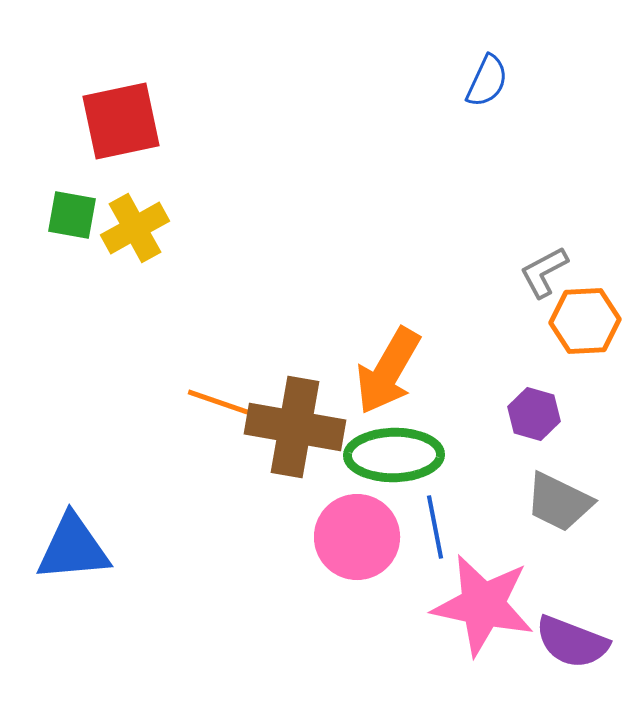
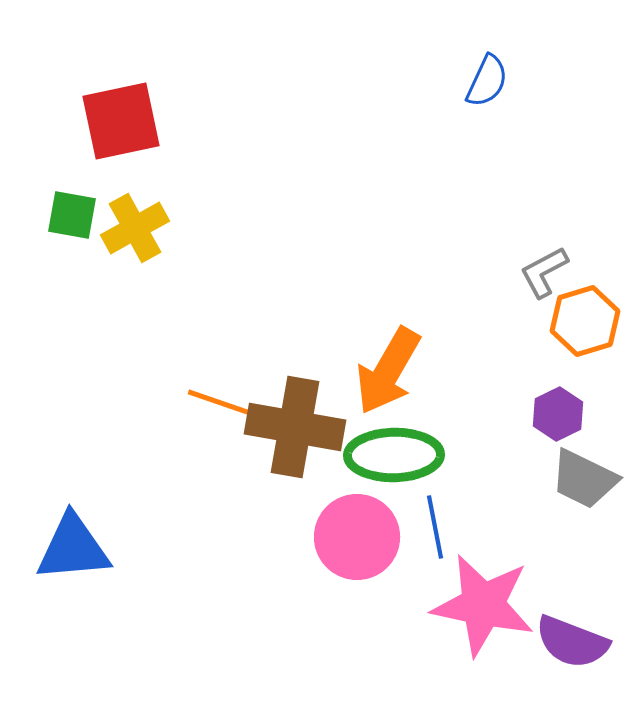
orange hexagon: rotated 14 degrees counterclockwise
purple hexagon: moved 24 px right; rotated 18 degrees clockwise
gray trapezoid: moved 25 px right, 23 px up
